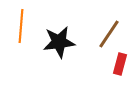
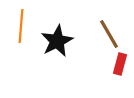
brown line: rotated 64 degrees counterclockwise
black star: moved 2 px left, 1 px up; rotated 20 degrees counterclockwise
